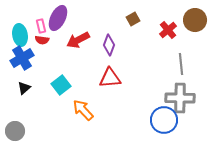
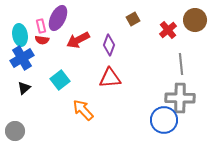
cyan square: moved 1 px left, 5 px up
